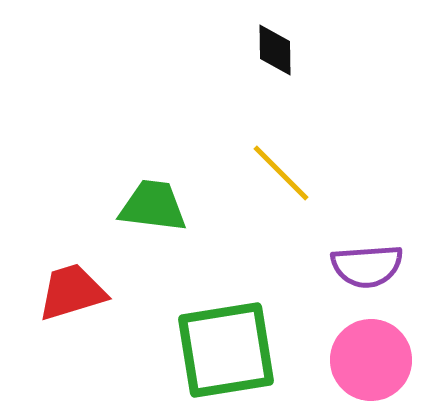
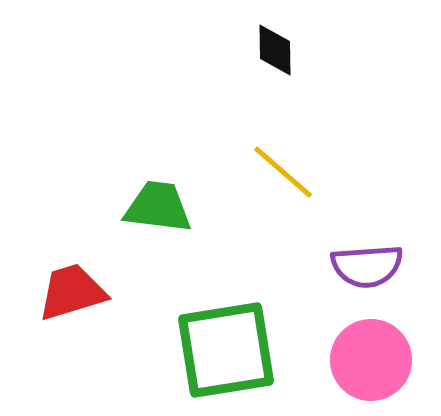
yellow line: moved 2 px right, 1 px up; rotated 4 degrees counterclockwise
green trapezoid: moved 5 px right, 1 px down
